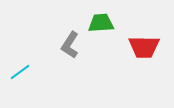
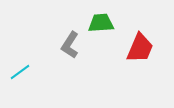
red trapezoid: moved 4 px left, 1 px down; rotated 68 degrees counterclockwise
